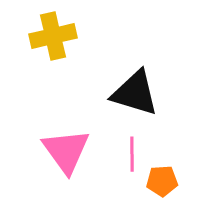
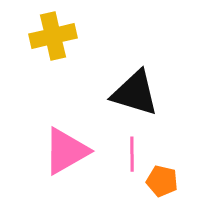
pink triangle: rotated 36 degrees clockwise
orange pentagon: rotated 16 degrees clockwise
